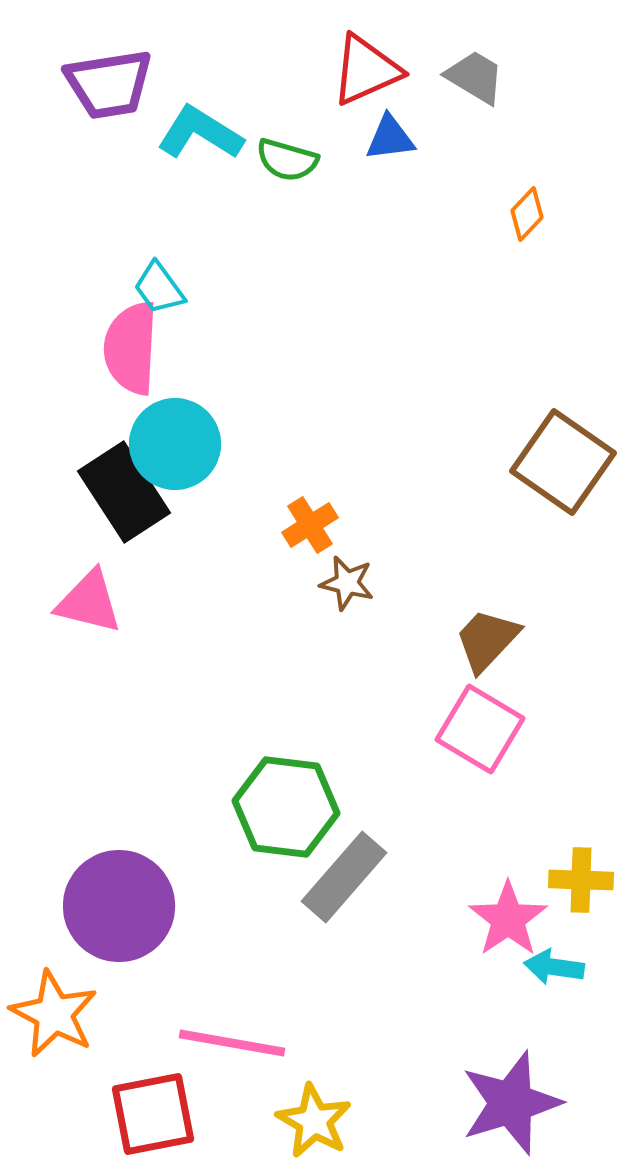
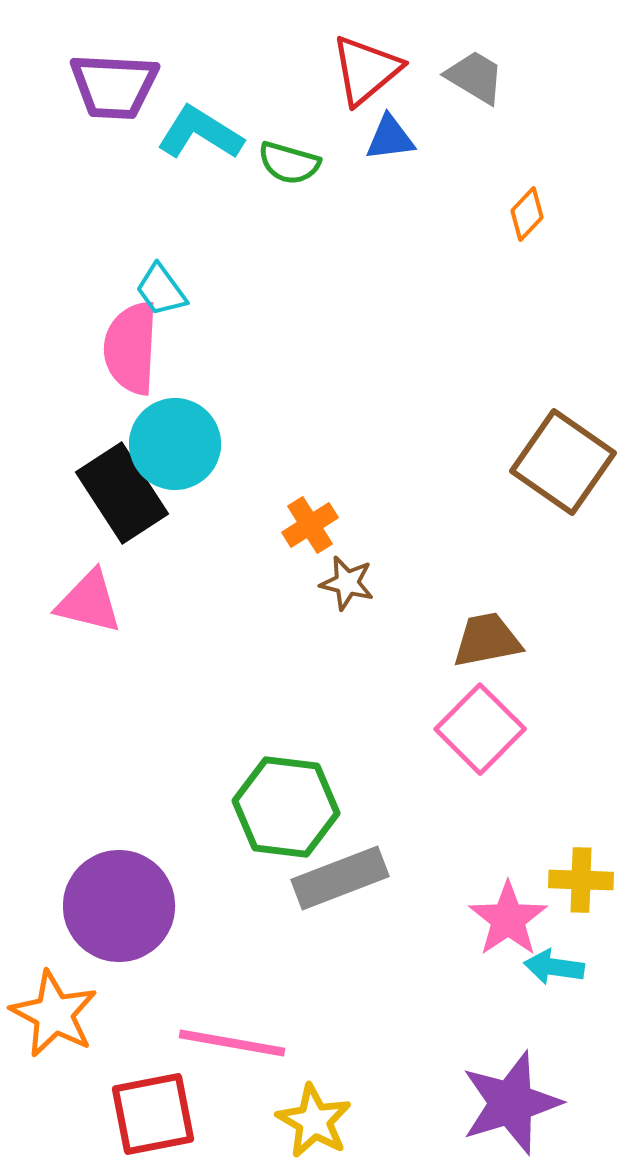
red triangle: rotated 16 degrees counterclockwise
purple trapezoid: moved 5 px right, 2 px down; rotated 12 degrees clockwise
green semicircle: moved 2 px right, 3 px down
cyan trapezoid: moved 2 px right, 2 px down
black rectangle: moved 2 px left, 1 px down
brown trapezoid: rotated 36 degrees clockwise
pink square: rotated 14 degrees clockwise
gray rectangle: moved 4 px left, 1 px down; rotated 28 degrees clockwise
